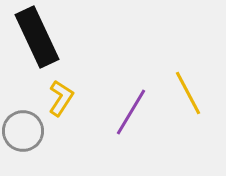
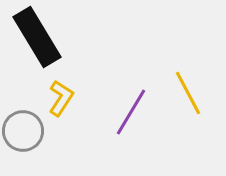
black rectangle: rotated 6 degrees counterclockwise
